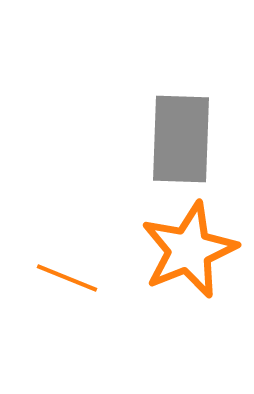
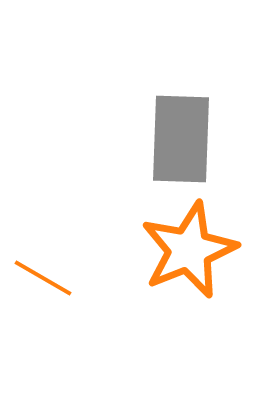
orange line: moved 24 px left; rotated 8 degrees clockwise
